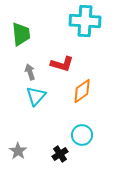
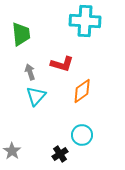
gray star: moved 6 px left
